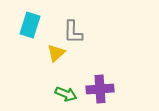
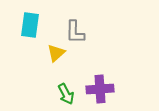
cyan rectangle: rotated 10 degrees counterclockwise
gray L-shape: moved 2 px right
green arrow: rotated 40 degrees clockwise
